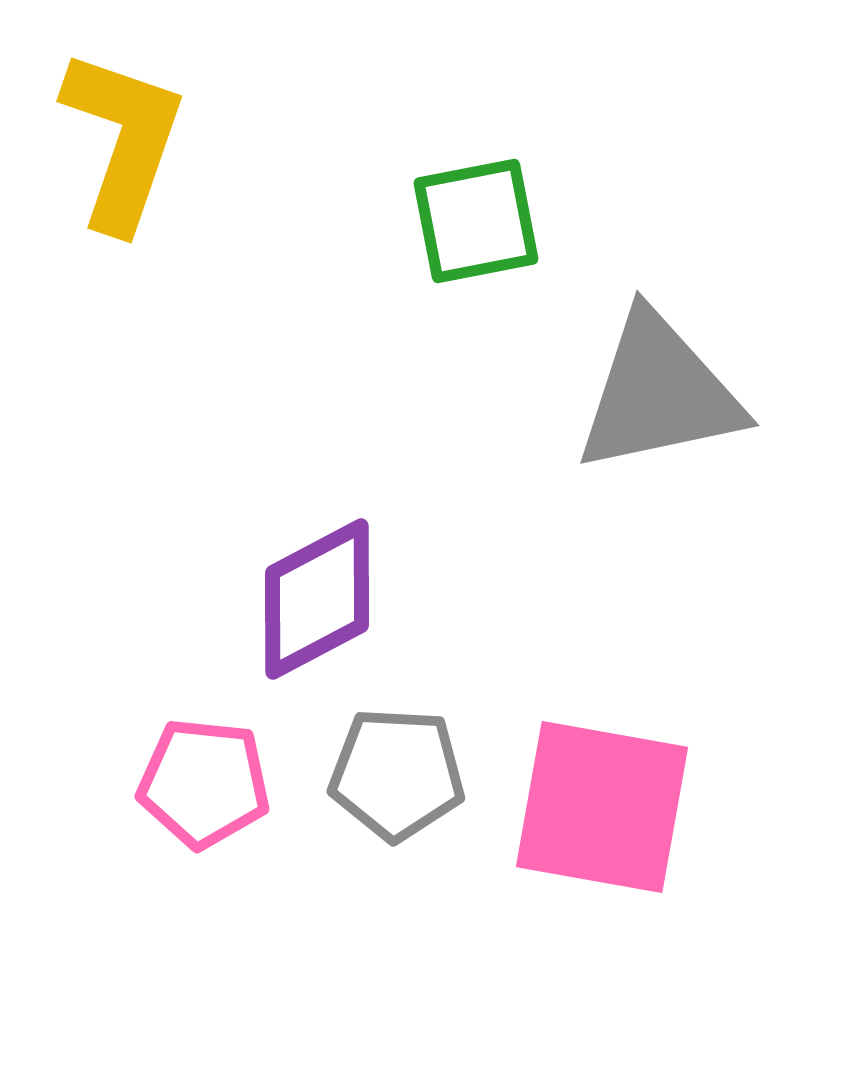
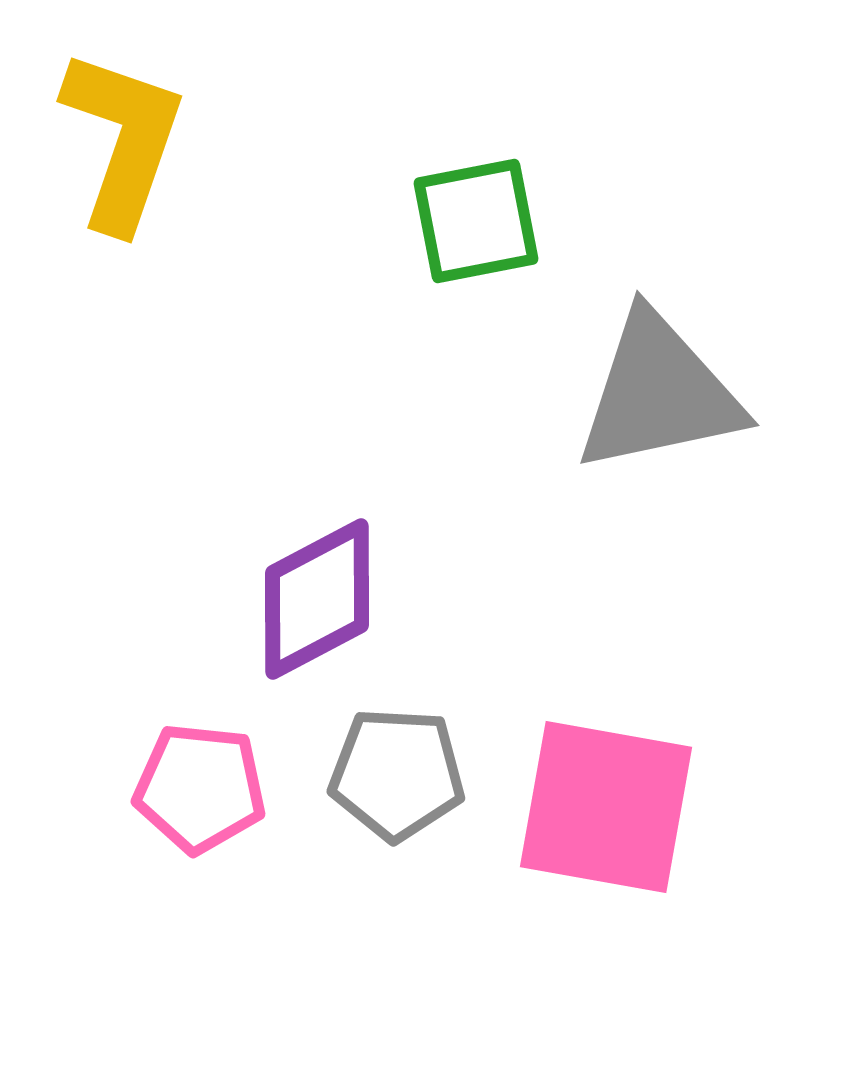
pink pentagon: moved 4 px left, 5 px down
pink square: moved 4 px right
